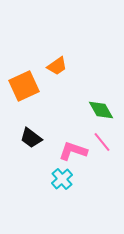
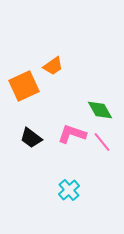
orange trapezoid: moved 4 px left
green diamond: moved 1 px left
pink L-shape: moved 1 px left, 17 px up
cyan cross: moved 7 px right, 11 px down
